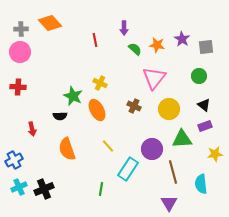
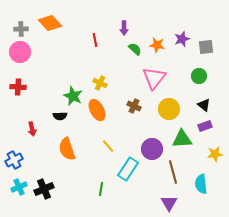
purple star: rotated 21 degrees clockwise
